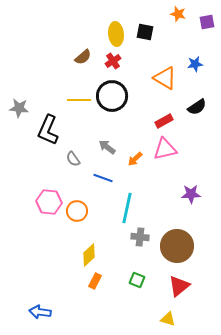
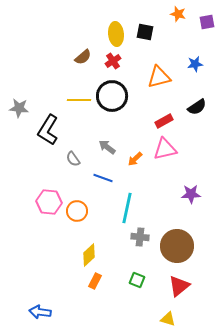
orange triangle: moved 6 px left, 1 px up; rotated 45 degrees counterclockwise
black L-shape: rotated 8 degrees clockwise
